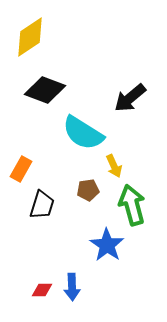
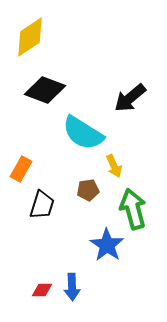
green arrow: moved 1 px right, 4 px down
